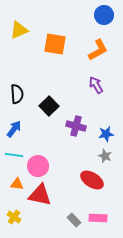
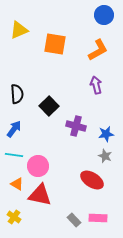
purple arrow: rotated 18 degrees clockwise
orange triangle: rotated 24 degrees clockwise
